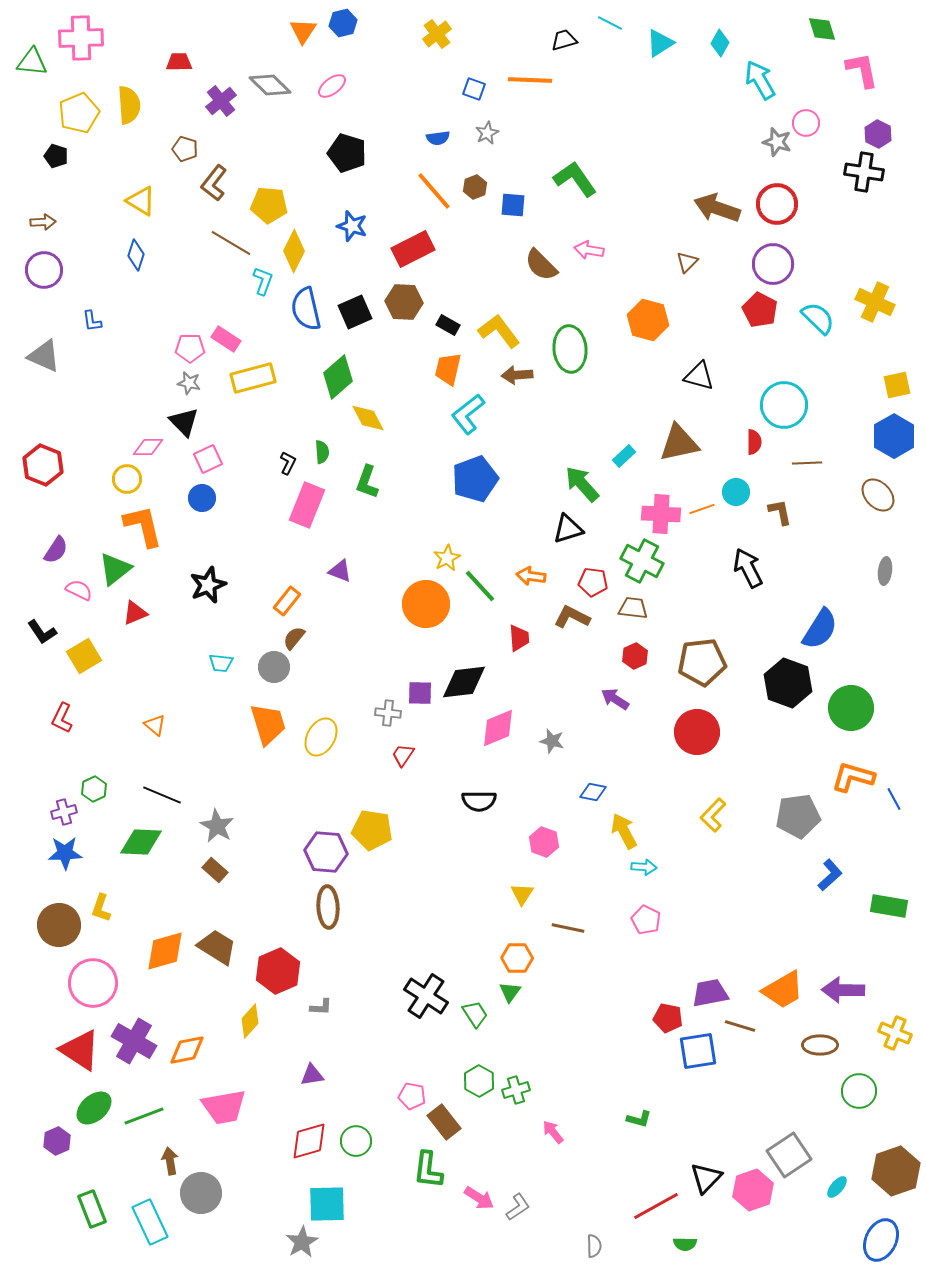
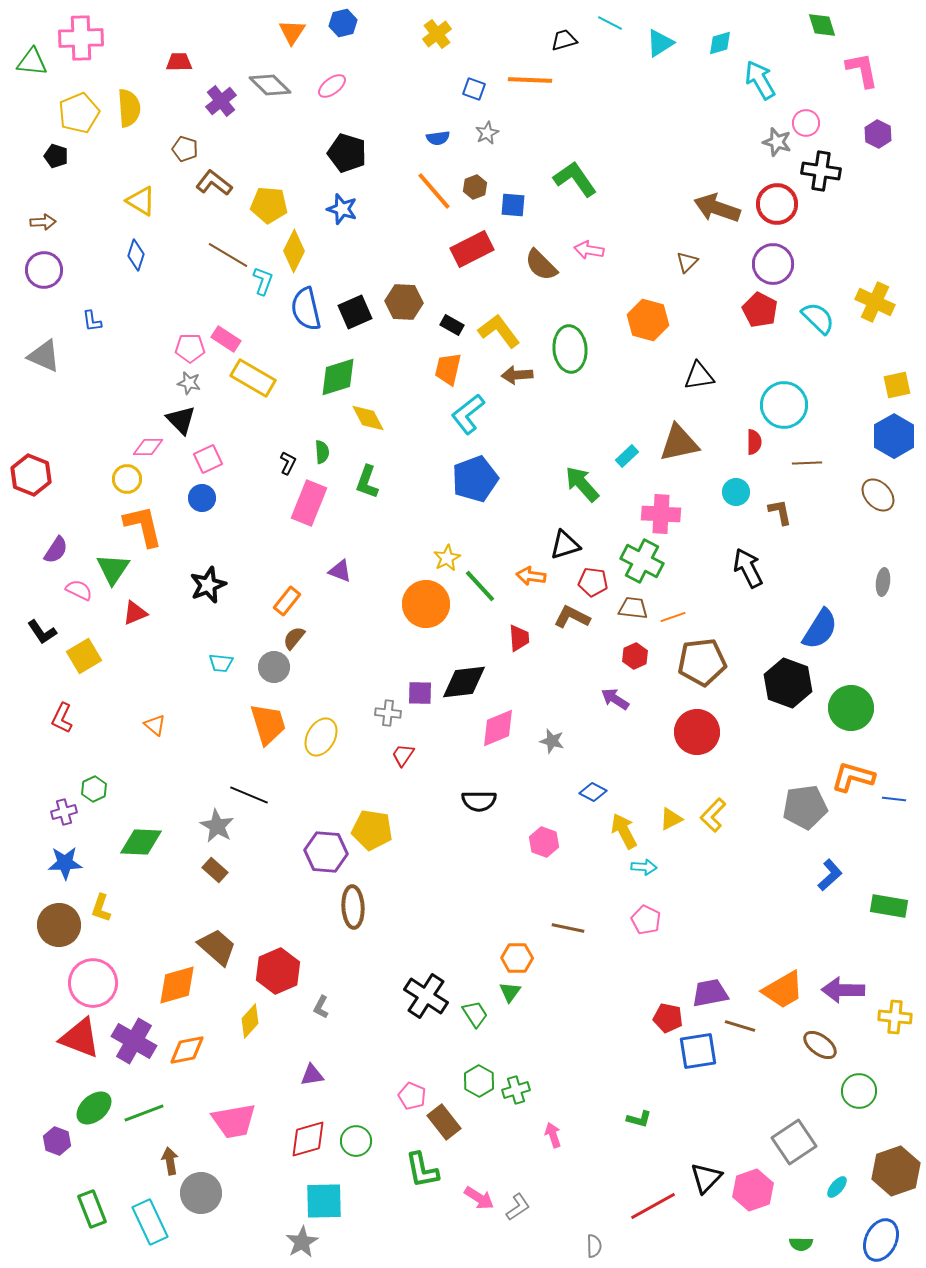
green diamond at (822, 29): moved 4 px up
orange triangle at (303, 31): moved 11 px left, 1 px down
cyan diamond at (720, 43): rotated 44 degrees clockwise
yellow semicircle at (129, 105): moved 3 px down
black cross at (864, 172): moved 43 px left, 1 px up
brown L-shape at (214, 183): rotated 90 degrees clockwise
blue star at (352, 226): moved 10 px left, 17 px up
brown line at (231, 243): moved 3 px left, 12 px down
red rectangle at (413, 249): moved 59 px right
black rectangle at (448, 325): moved 4 px right
black triangle at (699, 376): rotated 24 degrees counterclockwise
green diamond at (338, 377): rotated 24 degrees clockwise
yellow rectangle at (253, 378): rotated 45 degrees clockwise
black triangle at (184, 422): moved 3 px left, 2 px up
cyan rectangle at (624, 456): moved 3 px right
red hexagon at (43, 465): moved 12 px left, 10 px down
pink rectangle at (307, 505): moved 2 px right, 2 px up
orange line at (702, 509): moved 29 px left, 108 px down
black triangle at (568, 529): moved 3 px left, 16 px down
green triangle at (115, 569): moved 2 px left; rotated 18 degrees counterclockwise
gray ellipse at (885, 571): moved 2 px left, 11 px down
blue diamond at (593, 792): rotated 16 degrees clockwise
black line at (162, 795): moved 87 px right
blue line at (894, 799): rotated 55 degrees counterclockwise
gray pentagon at (798, 816): moved 7 px right, 9 px up
blue star at (65, 853): moved 10 px down
yellow triangle at (522, 894): moved 149 px right, 75 px up; rotated 30 degrees clockwise
brown ellipse at (328, 907): moved 25 px right
brown trapezoid at (217, 947): rotated 9 degrees clockwise
orange diamond at (165, 951): moved 12 px right, 34 px down
gray L-shape at (321, 1007): rotated 115 degrees clockwise
yellow cross at (895, 1033): moved 16 px up; rotated 16 degrees counterclockwise
brown ellipse at (820, 1045): rotated 36 degrees clockwise
red triangle at (80, 1050): moved 12 px up; rotated 12 degrees counterclockwise
pink pentagon at (412, 1096): rotated 12 degrees clockwise
pink trapezoid at (224, 1107): moved 10 px right, 14 px down
green line at (144, 1116): moved 3 px up
pink arrow at (553, 1132): moved 3 px down; rotated 20 degrees clockwise
purple hexagon at (57, 1141): rotated 16 degrees counterclockwise
red diamond at (309, 1141): moved 1 px left, 2 px up
gray square at (789, 1155): moved 5 px right, 13 px up
green L-shape at (428, 1170): moved 6 px left; rotated 18 degrees counterclockwise
cyan square at (327, 1204): moved 3 px left, 3 px up
red line at (656, 1206): moved 3 px left
green semicircle at (685, 1244): moved 116 px right
